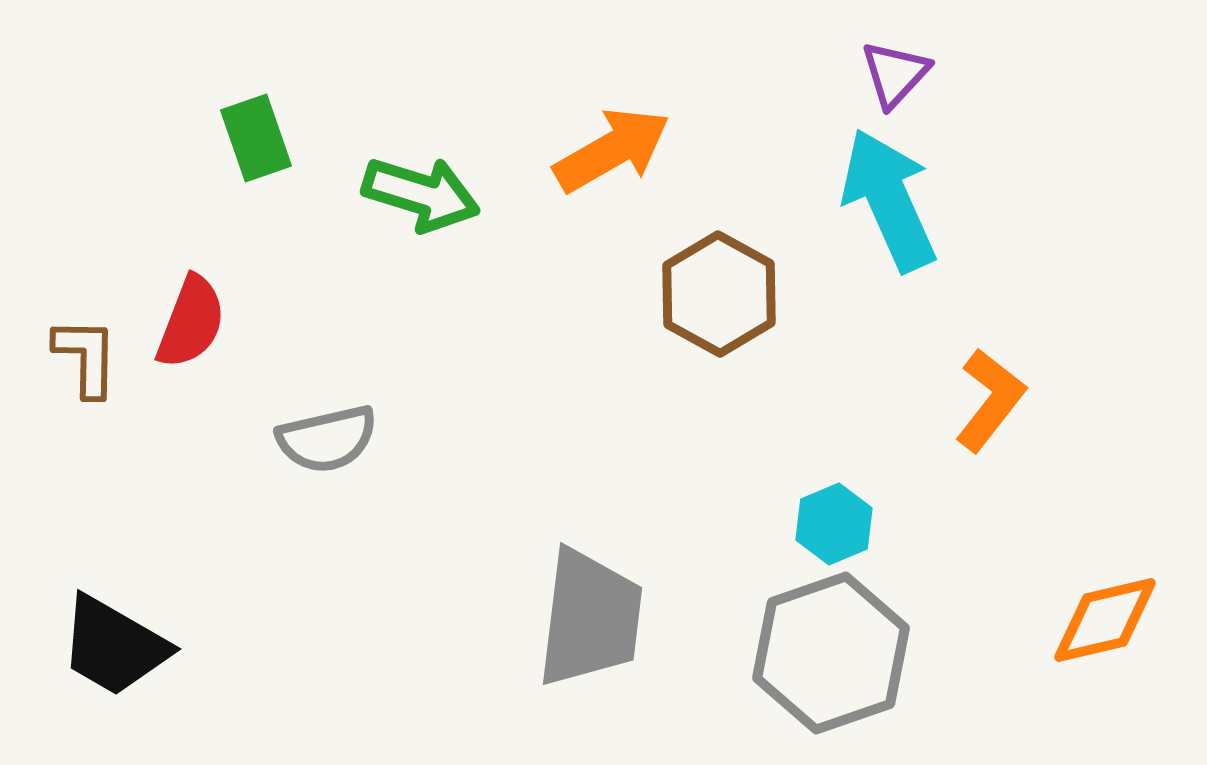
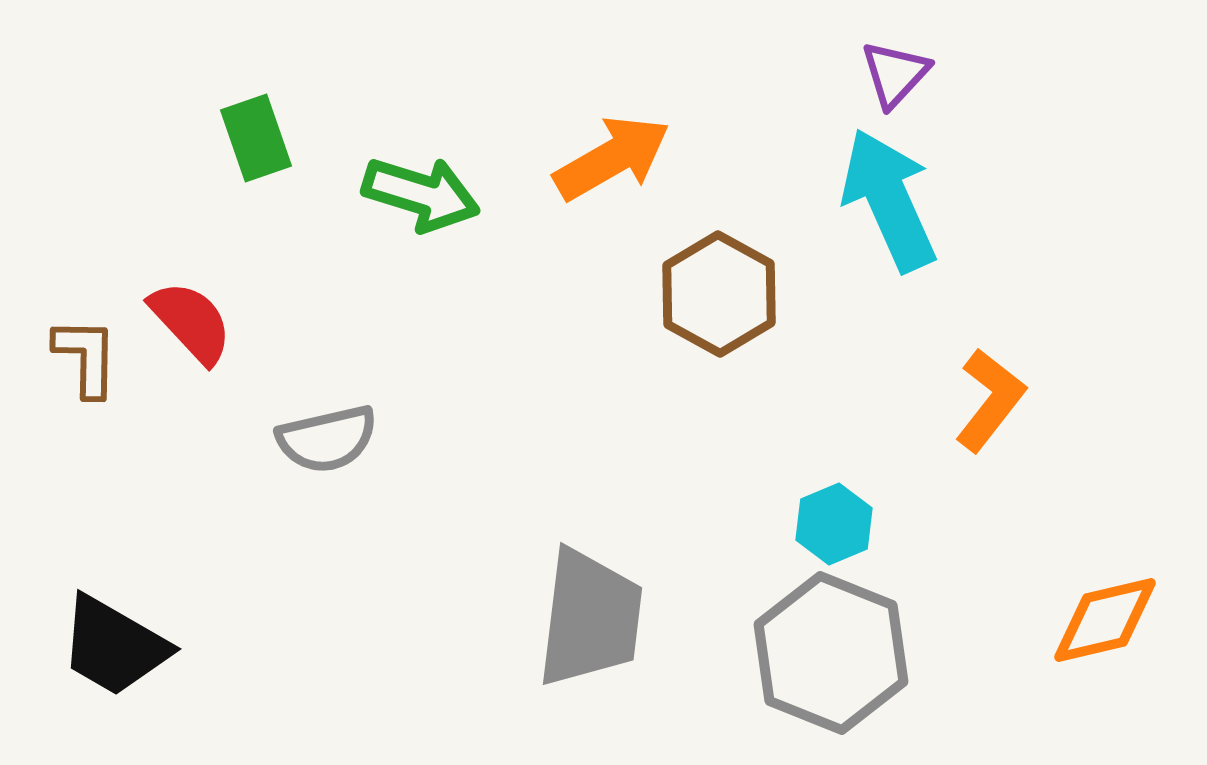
orange arrow: moved 8 px down
red semicircle: rotated 64 degrees counterclockwise
gray hexagon: rotated 19 degrees counterclockwise
